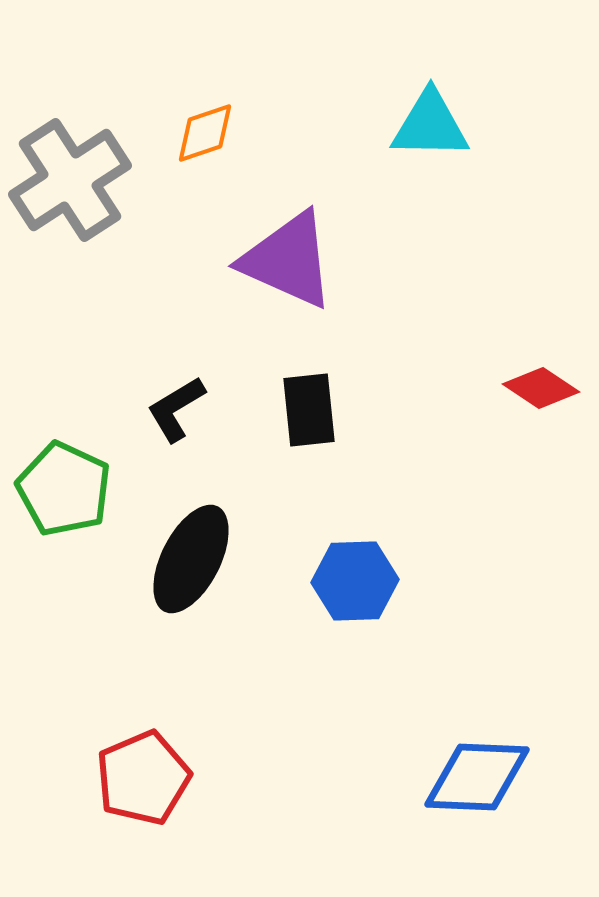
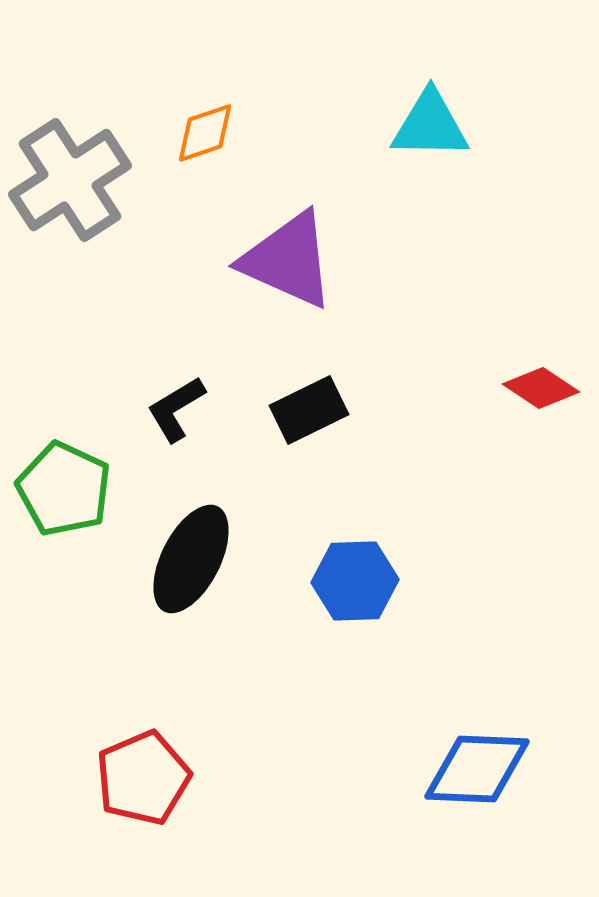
black rectangle: rotated 70 degrees clockwise
blue diamond: moved 8 px up
